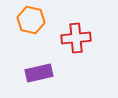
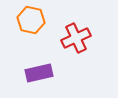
red cross: rotated 20 degrees counterclockwise
